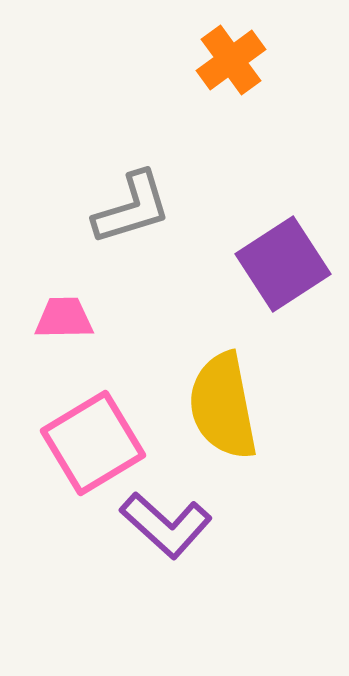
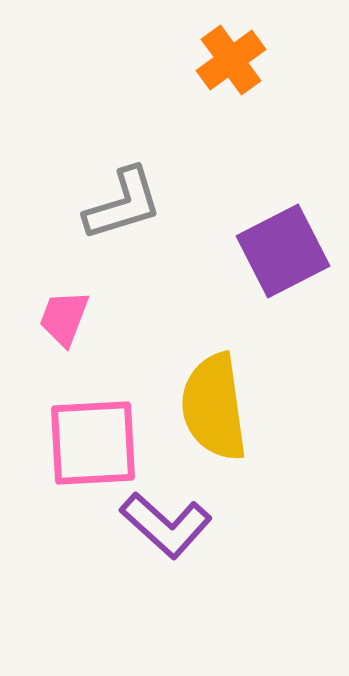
gray L-shape: moved 9 px left, 4 px up
purple square: moved 13 px up; rotated 6 degrees clockwise
pink trapezoid: rotated 68 degrees counterclockwise
yellow semicircle: moved 9 px left, 1 px down; rotated 3 degrees clockwise
pink square: rotated 28 degrees clockwise
